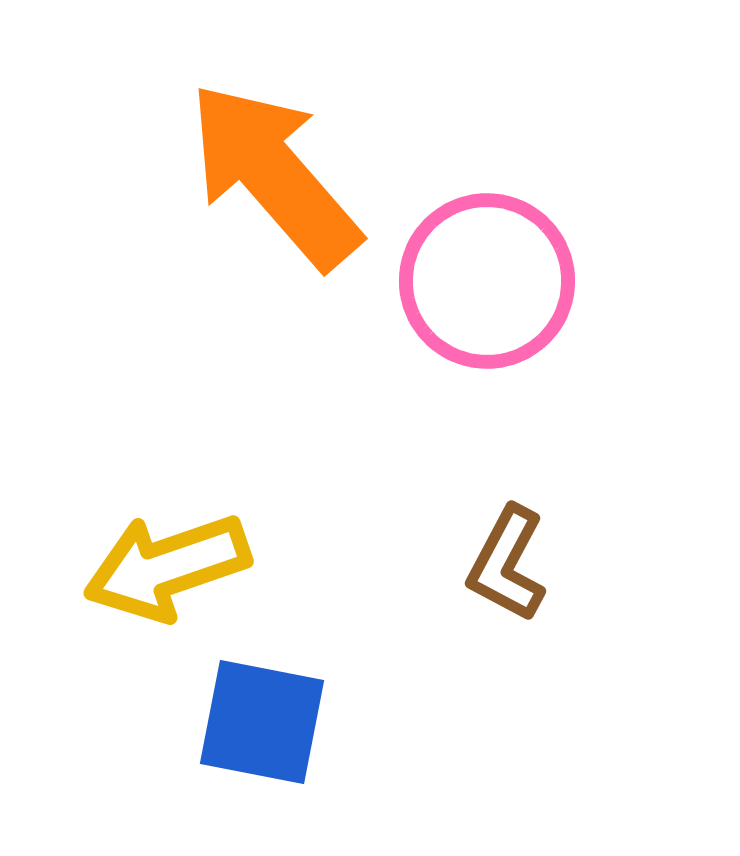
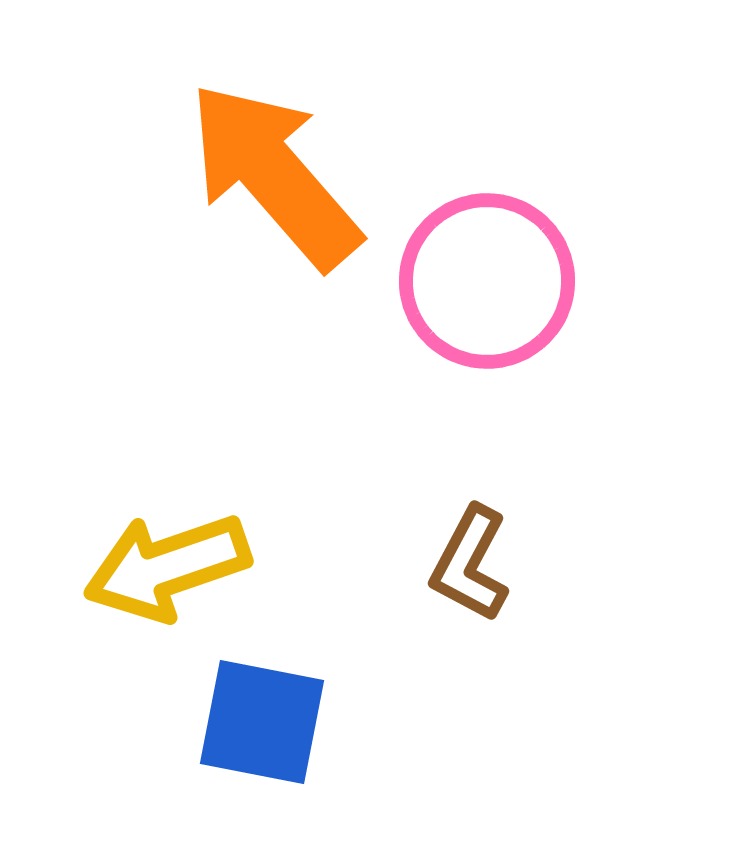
brown L-shape: moved 37 px left
